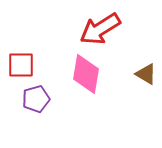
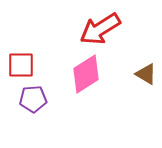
pink diamond: rotated 48 degrees clockwise
purple pentagon: moved 3 px left; rotated 12 degrees clockwise
